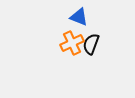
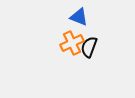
black semicircle: moved 2 px left, 3 px down
